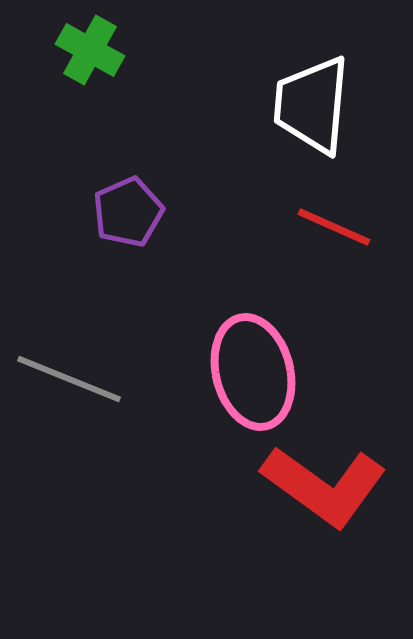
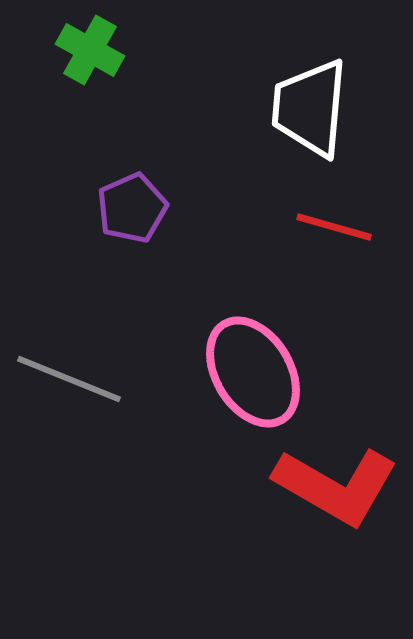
white trapezoid: moved 2 px left, 3 px down
purple pentagon: moved 4 px right, 4 px up
red line: rotated 8 degrees counterclockwise
pink ellipse: rotated 17 degrees counterclockwise
red L-shape: moved 12 px right; rotated 6 degrees counterclockwise
